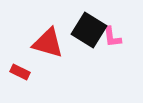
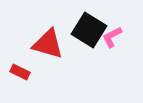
pink L-shape: rotated 70 degrees clockwise
red triangle: moved 1 px down
